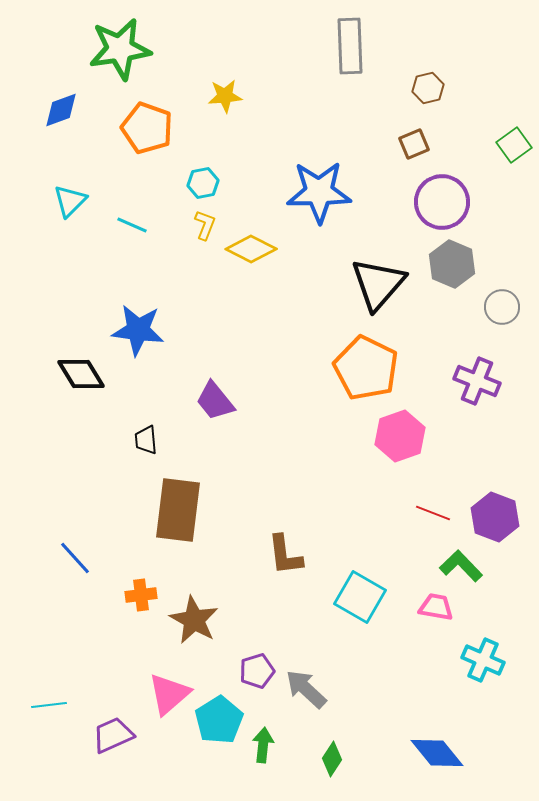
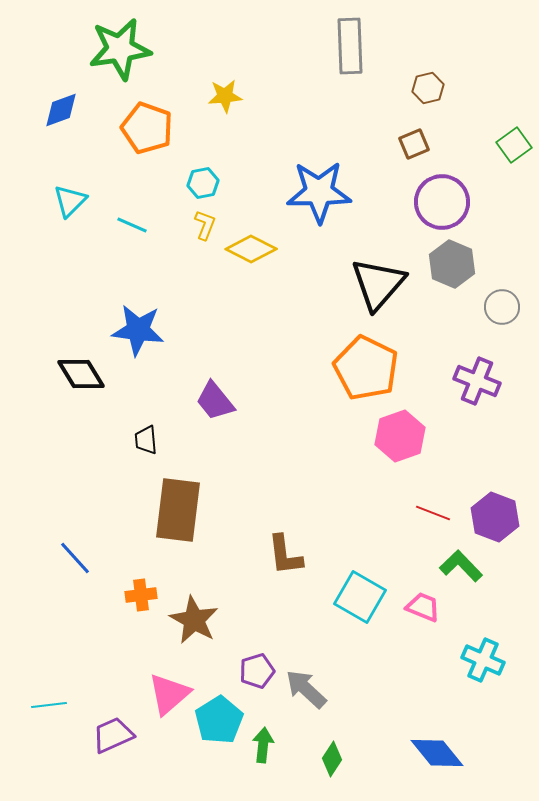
pink trapezoid at (436, 607): moved 13 px left; rotated 12 degrees clockwise
